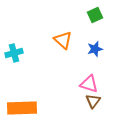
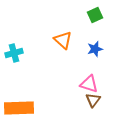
brown triangle: moved 1 px up
orange rectangle: moved 3 px left
